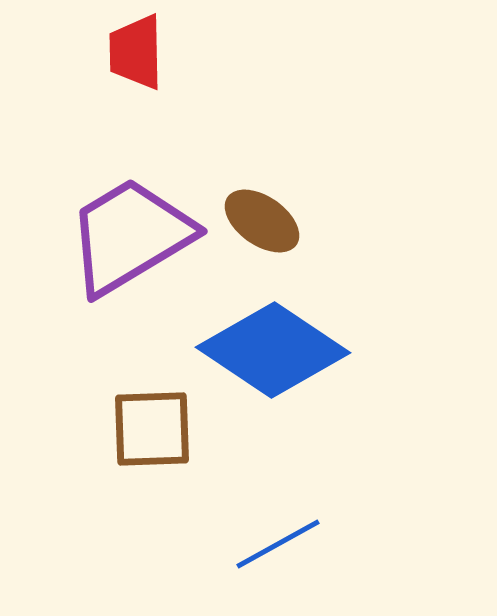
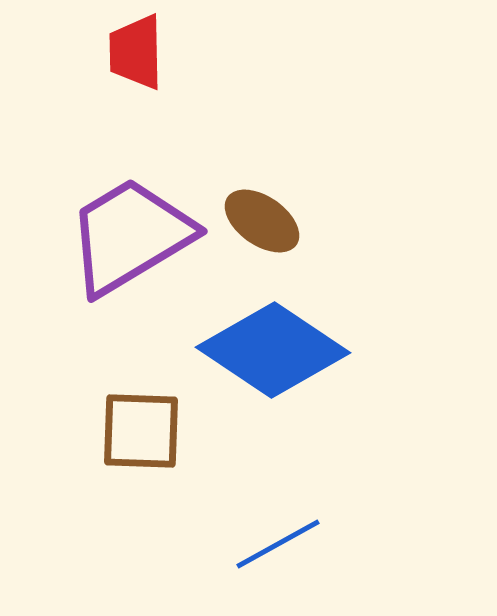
brown square: moved 11 px left, 2 px down; rotated 4 degrees clockwise
